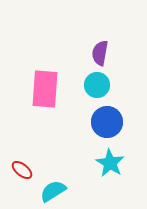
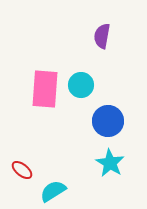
purple semicircle: moved 2 px right, 17 px up
cyan circle: moved 16 px left
blue circle: moved 1 px right, 1 px up
